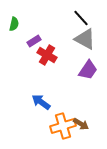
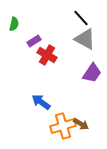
purple trapezoid: moved 4 px right, 3 px down
